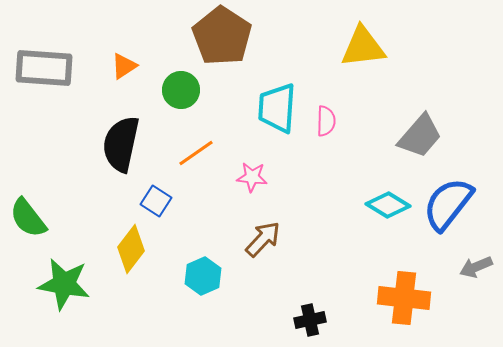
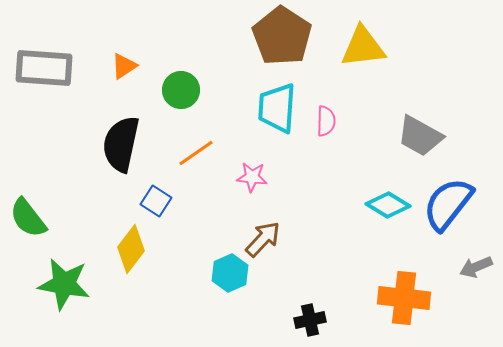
brown pentagon: moved 60 px right
gray trapezoid: rotated 78 degrees clockwise
cyan hexagon: moved 27 px right, 3 px up
